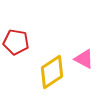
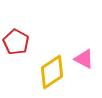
red pentagon: rotated 20 degrees clockwise
